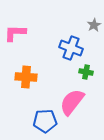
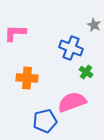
gray star: rotated 16 degrees counterclockwise
green cross: rotated 24 degrees clockwise
orange cross: moved 1 px right, 1 px down
pink semicircle: rotated 32 degrees clockwise
blue pentagon: rotated 10 degrees counterclockwise
